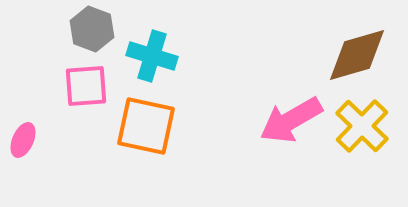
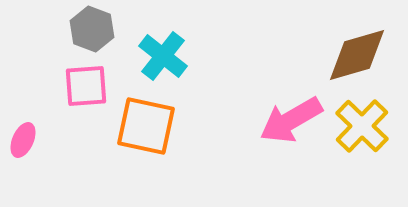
cyan cross: moved 11 px right; rotated 21 degrees clockwise
